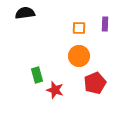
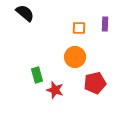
black semicircle: rotated 48 degrees clockwise
orange circle: moved 4 px left, 1 px down
red pentagon: rotated 10 degrees clockwise
